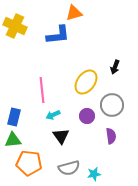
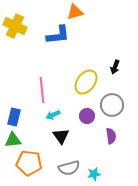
orange triangle: moved 1 px right, 1 px up
